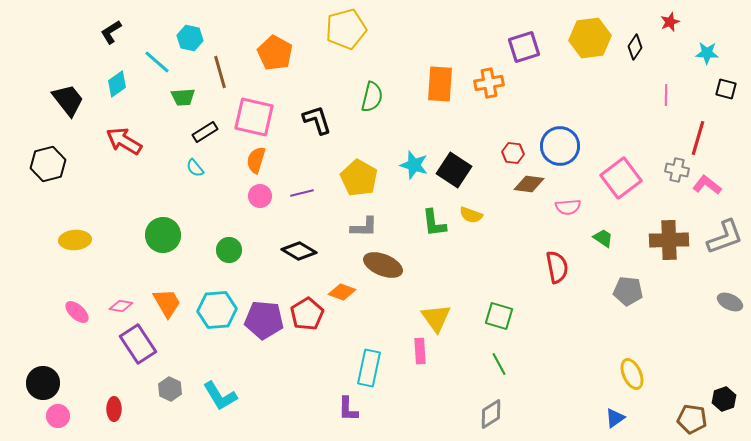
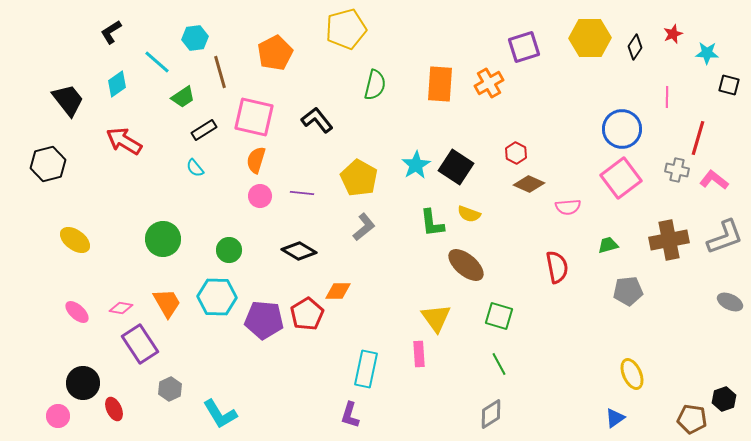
red star at (670, 22): moved 3 px right, 12 px down
cyan hexagon at (190, 38): moved 5 px right; rotated 20 degrees counterclockwise
yellow hexagon at (590, 38): rotated 6 degrees clockwise
orange pentagon at (275, 53): rotated 16 degrees clockwise
orange cross at (489, 83): rotated 20 degrees counterclockwise
black square at (726, 89): moved 3 px right, 4 px up
pink line at (666, 95): moved 1 px right, 2 px down
green trapezoid at (183, 97): rotated 30 degrees counterclockwise
green semicircle at (372, 97): moved 3 px right, 12 px up
black L-shape at (317, 120): rotated 20 degrees counterclockwise
black rectangle at (205, 132): moved 1 px left, 2 px up
blue circle at (560, 146): moved 62 px right, 17 px up
red hexagon at (513, 153): moved 3 px right; rotated 20 degrees clockwise
cyan star at (414, 165): moved 2 px right; rotated 24 degrees clockwise
black square at (454, 170): moved 2 px right, 3 px up
brown diamond at (529, 184): rotated 16 degrees clockwise
pink L-shape at (707, 185): moved 7 px right, 5 px up
purple line at (302, 193): rotated 20 degrees clockwise
yellow semicircle at (471, 215): moved 2 px left, 1 px up
green L-shape at (434, 223): moved 2 px left
gray L-shape at (364, 227): rotated 40 degrees counterclockwise
green circle at (163, 235): moved 4 px down
green trapezoid at (603, 238): moved 5 px right, 7 px down; rotated 50 degrees counterclockwise
yellow ellipse at (75, 240): rotated 40 degrees clockwise
brown cross at (669, 240): rotated 9 degrees counterclockwise
brown ellipse at (383, 265): moved 83 px right; rotated 18 degrees clockwise
gray pentagon at (628, 291): rotated 12 degrees counterclockwise
orange diamond at (342, 292): moved 4 px left, 1 px up; rotated 20 degrees counterclockwise
pink diamond at (121, 306): moved 2 px down
cyan hexagon at (217, 310): moved 13 px up; rotated 6 degrees clockwise
purple rectangle at (138, 344): moved 2 px right
pink rectangle at (420, 351): moved 1 px left, 3 px down
cyan rectangle at (369, 368): moved 3 px left, 1 px down
black circle at (43, 383): moved 40 px right
gray hexagon at (170, 389): rotated 10 degrees clockwise
cyan L-shape at (220, 396): moved 18 px down
red ellipse at (114, 409): rotated 25 degrees counterclockwise
purple L-shape at (348, 409): moved 2 px right, 6 px down; rotated 16 degrees clockwise
